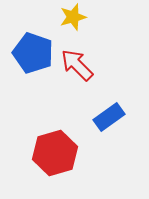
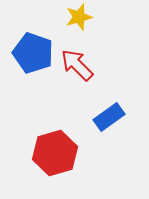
yellow star: moved 6 px right
